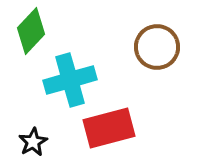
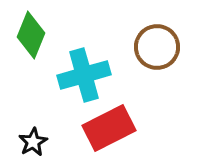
green diamond: moved 4 px down; rotated 21 degrees counterclockwise
cyan cross: moved 14 px right, 5 px up
red rectangle: rotated 12 degrees counterclockwise
